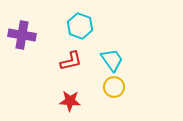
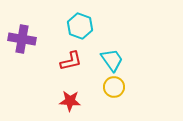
purple cross: moved 4 px down
